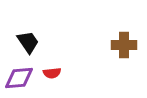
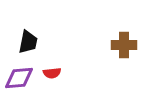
black trapezoid: rotated 45 degrees clockwise
